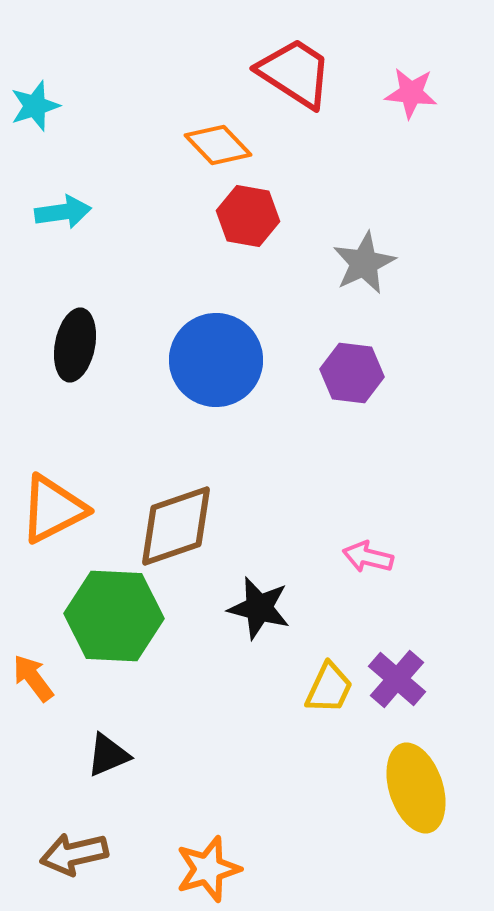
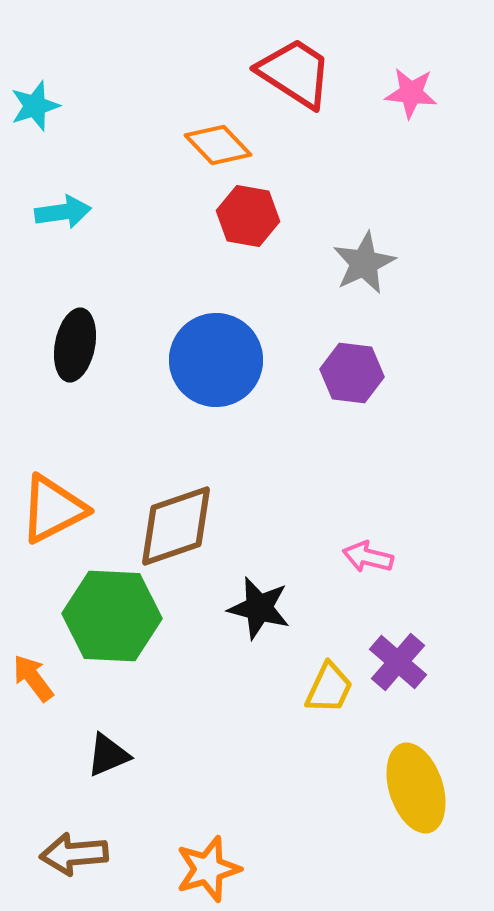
green hexagon: moved 2 px left
purple cross: moved 1 px right, 17 px up
brown arrow: rotated 8 degrees clockwise
